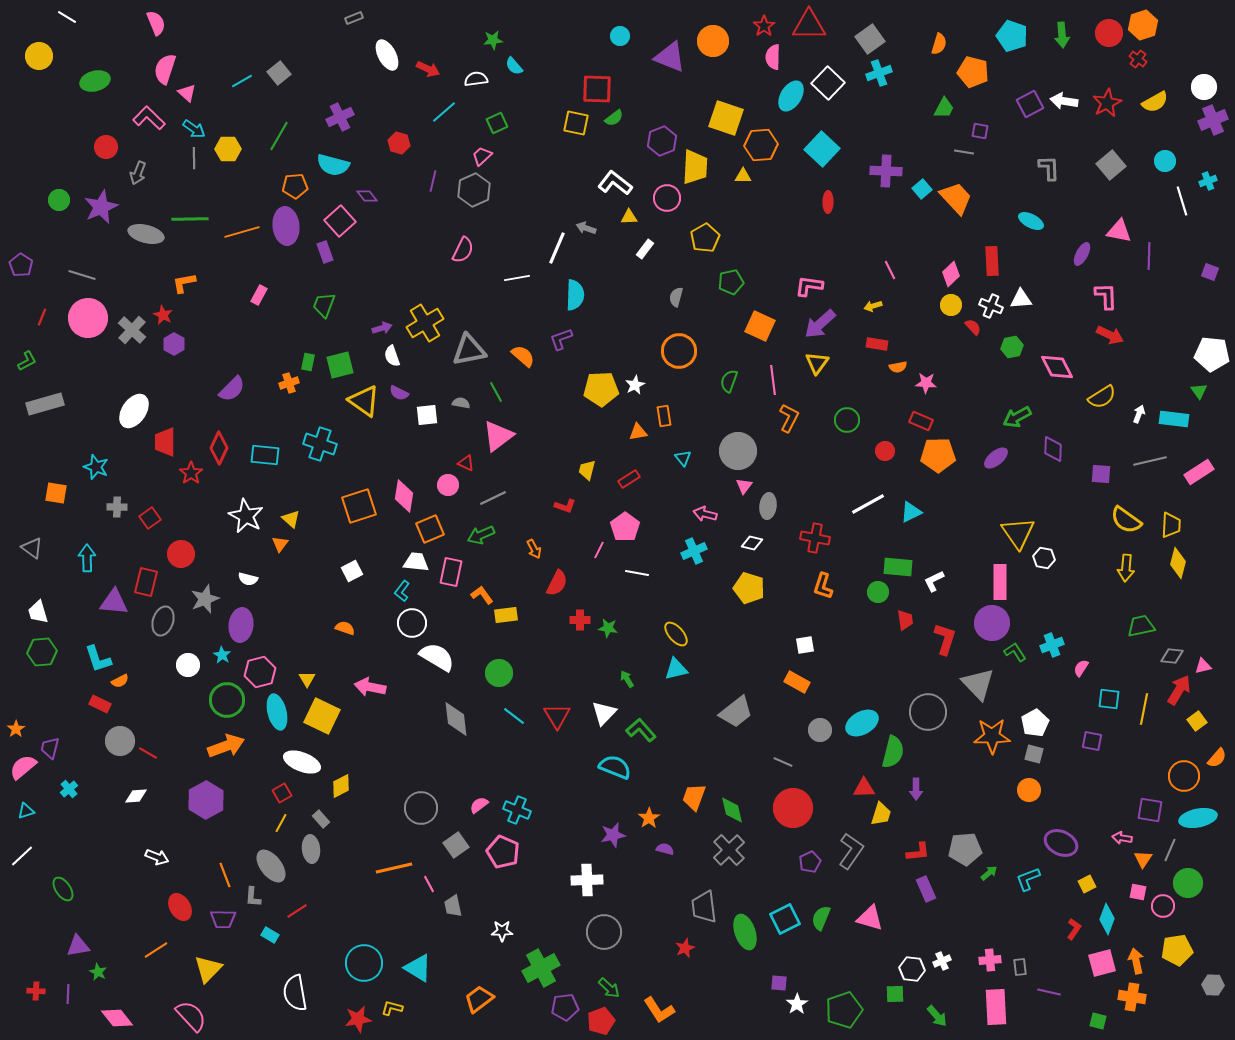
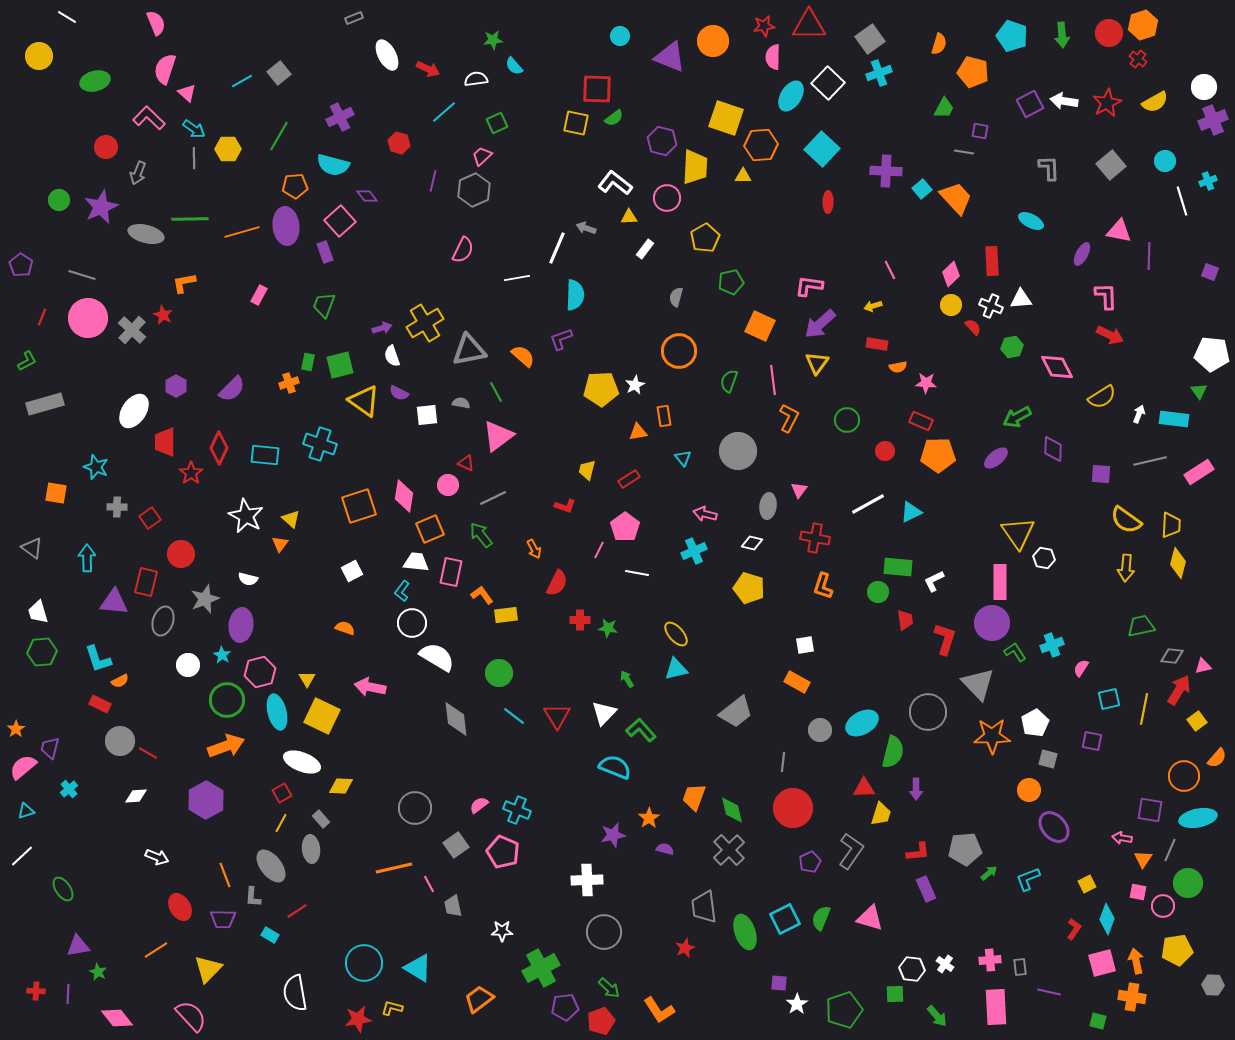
red star at (764, 26): rotated 25 degrees clockwise
purple hexagon at (662, 141): rotated 24 degrees counterclockwise
purple hexagon at (174, 344): moved 2 px right, 42 px down
pink triangle at (744, 486): moved 55 px right, 4 px down
green arrow at (481, 535): rotated 76 degrees clockwise
cyan square at (1109, 699): rotated 20 degrees counterclockwise
gray square at (1034, 754): moved 14 px right, 5 px down
gray line at (783, 762): rotated 72 degrees clockwise
yellow diamond at (341, 786): rotated 30 degrees clockwise
gray circle at (421, 808): moved 6 px left
purple ellipse at (1061, 843): moved 7 px left, 16 px up; rotated 24 degrees clockwise
white cross at (942, 961): moved 3 px right, 3 px down; rotated 30 degrees counterclockwise
